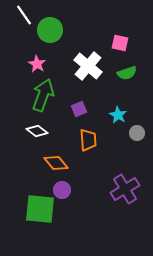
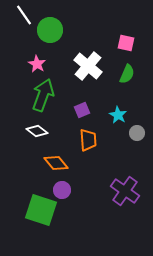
pink square: moved 6 px right
green semicircle: moved 1 px down; rotated 48 degrees counterclockwise
purple square: moved 3 px right, 1 px down
purple cross: moved 2 px down; rotated 24 degrees counterclockwise
green square: moved 1 px right, 1 px down; rotated 12 degrees clockwise
